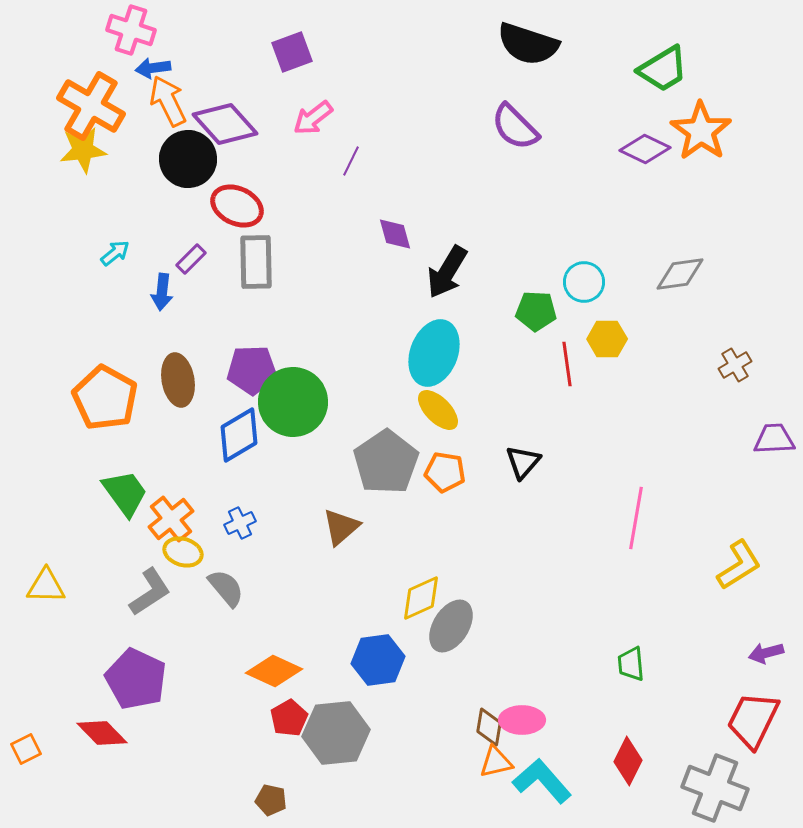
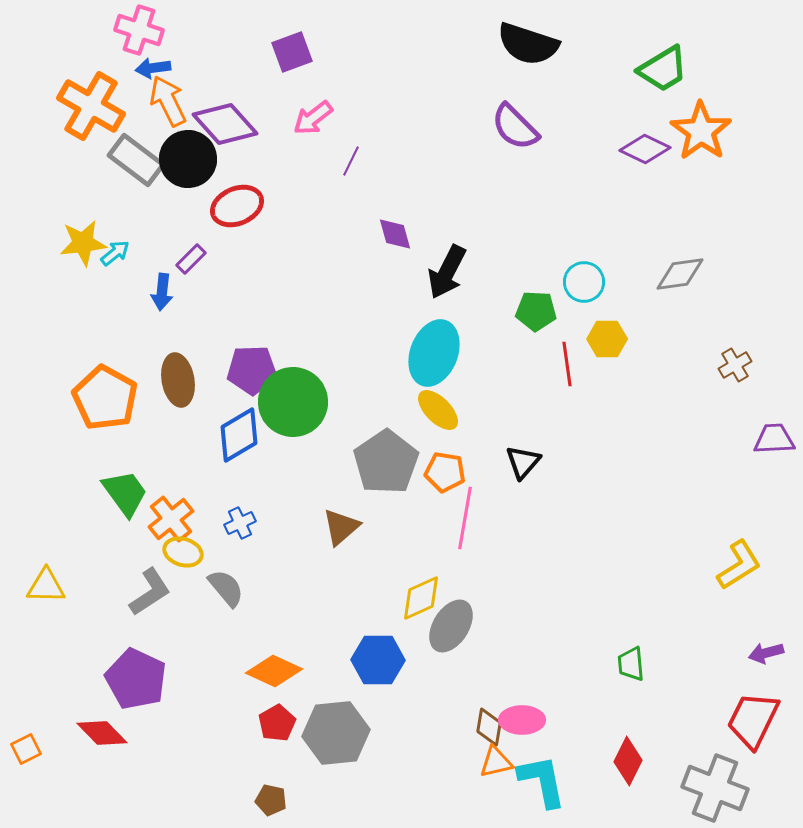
pink cross at (131, 30): moved 8 px right
yellow star at (83, 150): moved 93 px down
red ellipse at (237, 206): rotated 48 degrees counterclockwise
gray rectangle at (256, 262): moved 120 px left, 102 px up; rotated 52 degrees counterclockwise
black arrow at (447, 272): rotated 4 degrees counterclockwise
pink line at (636, 518): moved 171 px left
blue hexagon at (378, 660): rotated 9 degrees clockwise
red pentagon at (289, 718): moved 12 px left, 5 px down
cyan L-shape at (542, 781): rotated 30 degrees clockwise
